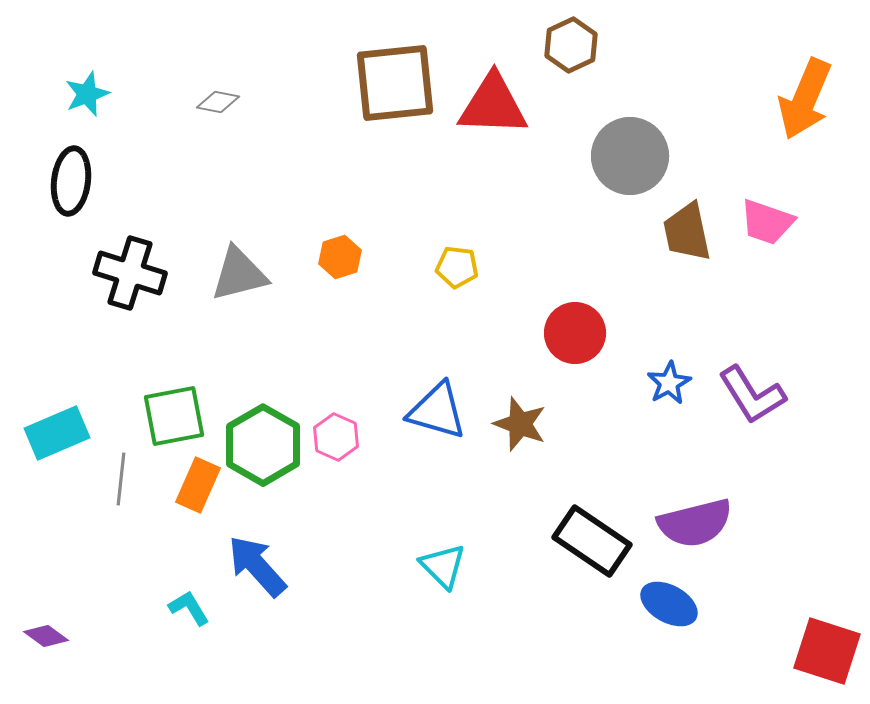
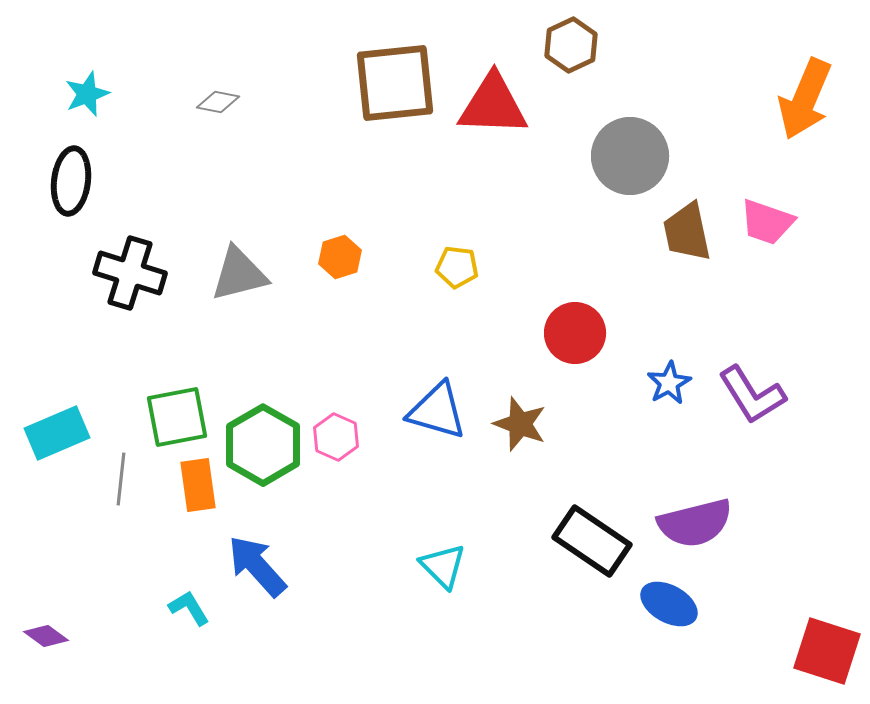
green square: moved 3 px right, 1 px down
orange rectangle: rotated 32 degrees counterclockwise
